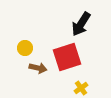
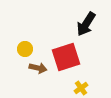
black arrow: moved 5 px right
yellow circle: moved 1 px down
red square: moved 1 px left
